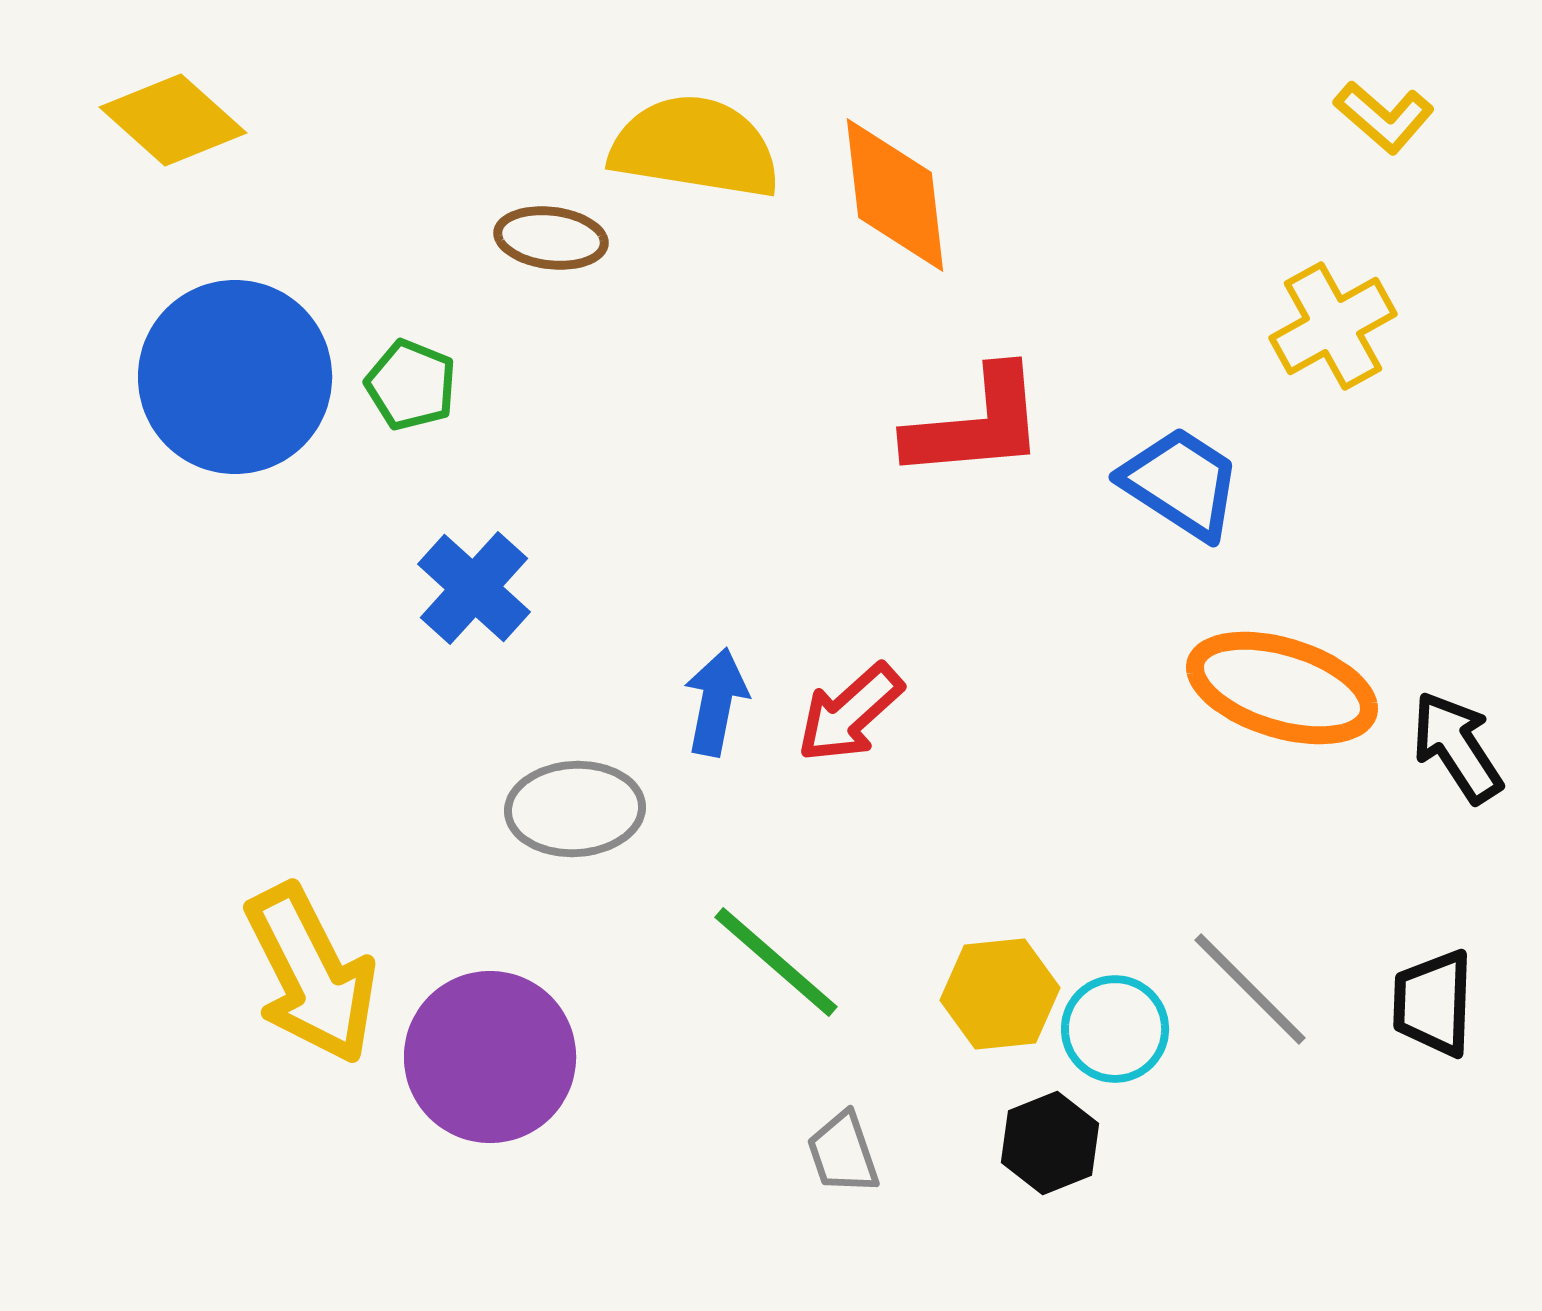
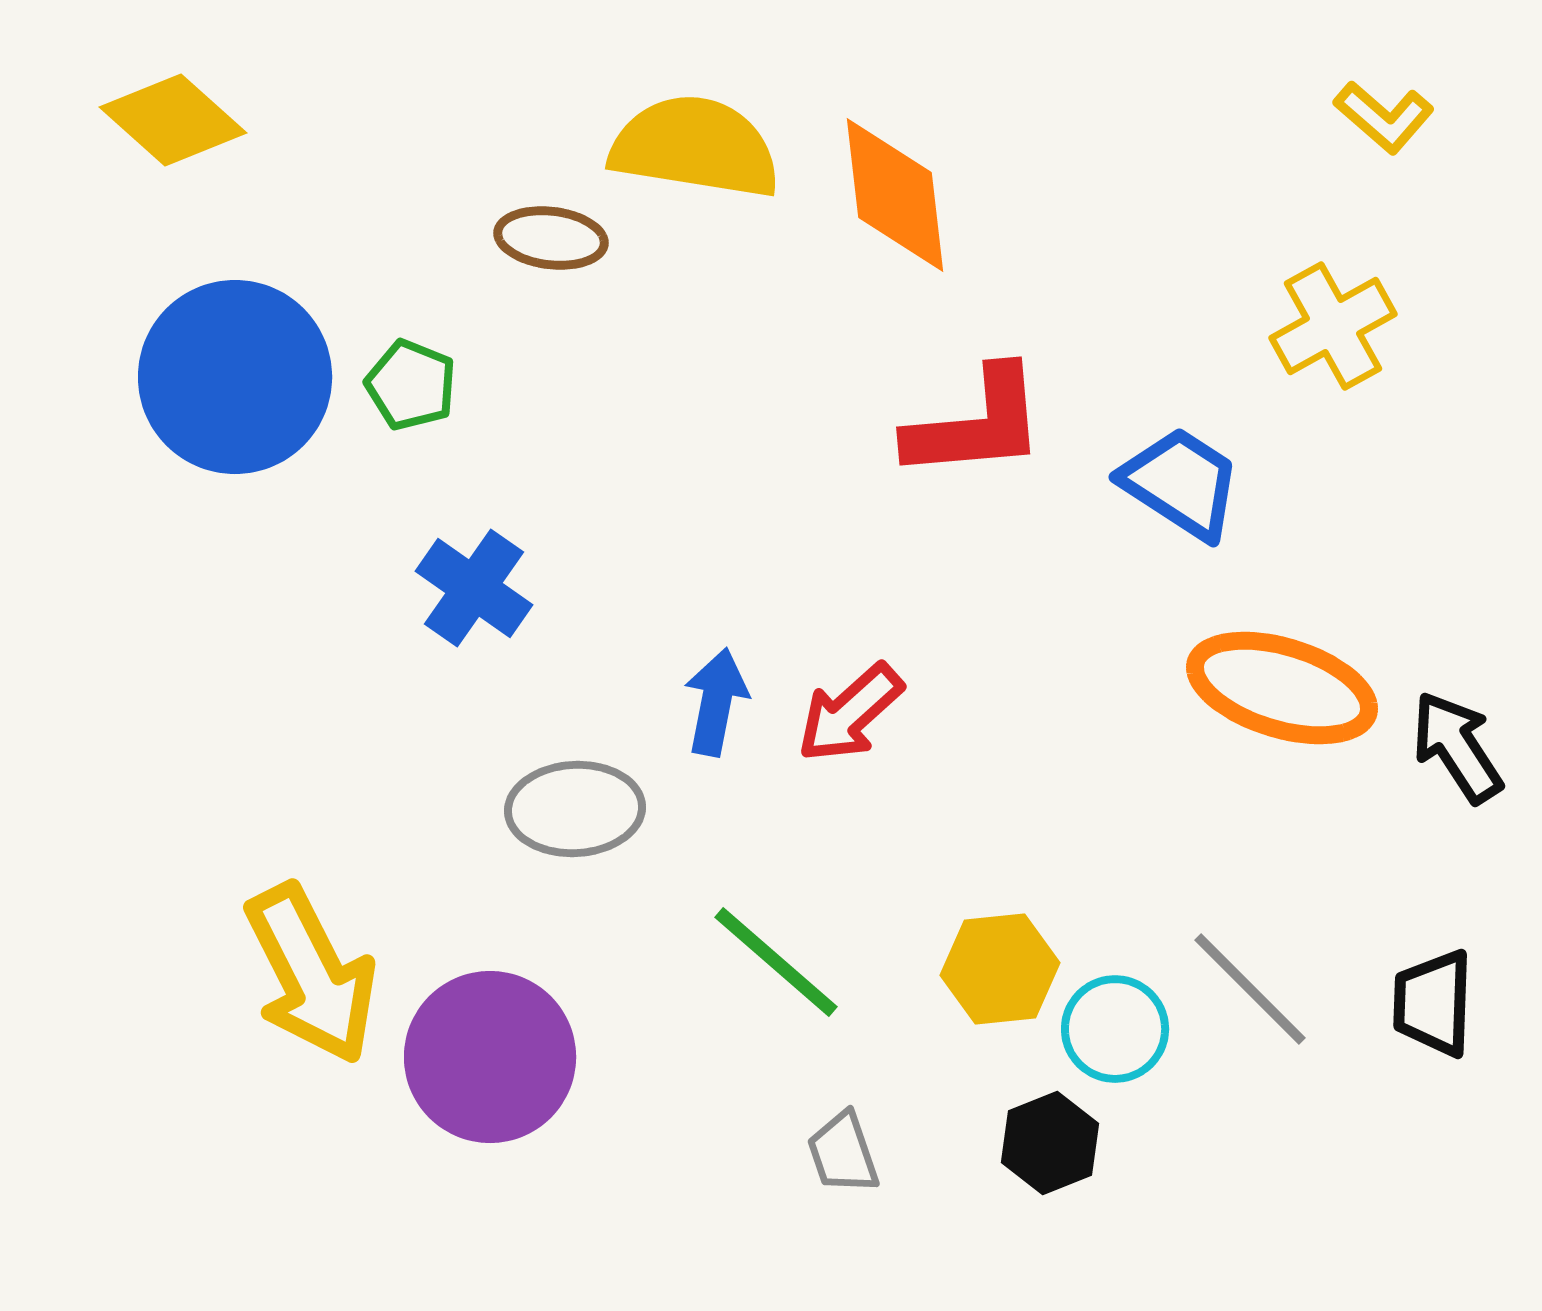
blue cross: rotated 7 degrees counterclockwise
yellow hexagon: moved 25 px up
